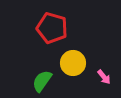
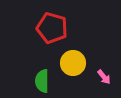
green semicircle: rotated 35 degrees counterclockwise
